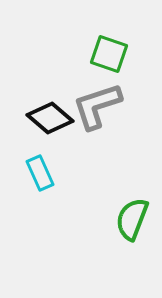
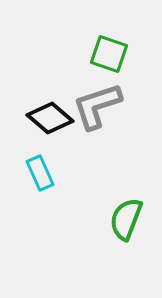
green semicircle: moved 6 px left
